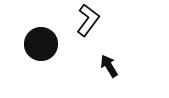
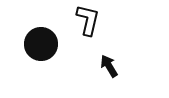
black L-shape: rotated 24 degrees counterclockwise
